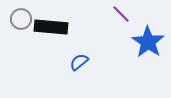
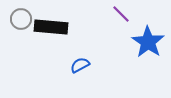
blue semicircle: moved 1 px right, 3 px down; rotated 12 degrees clockwise
